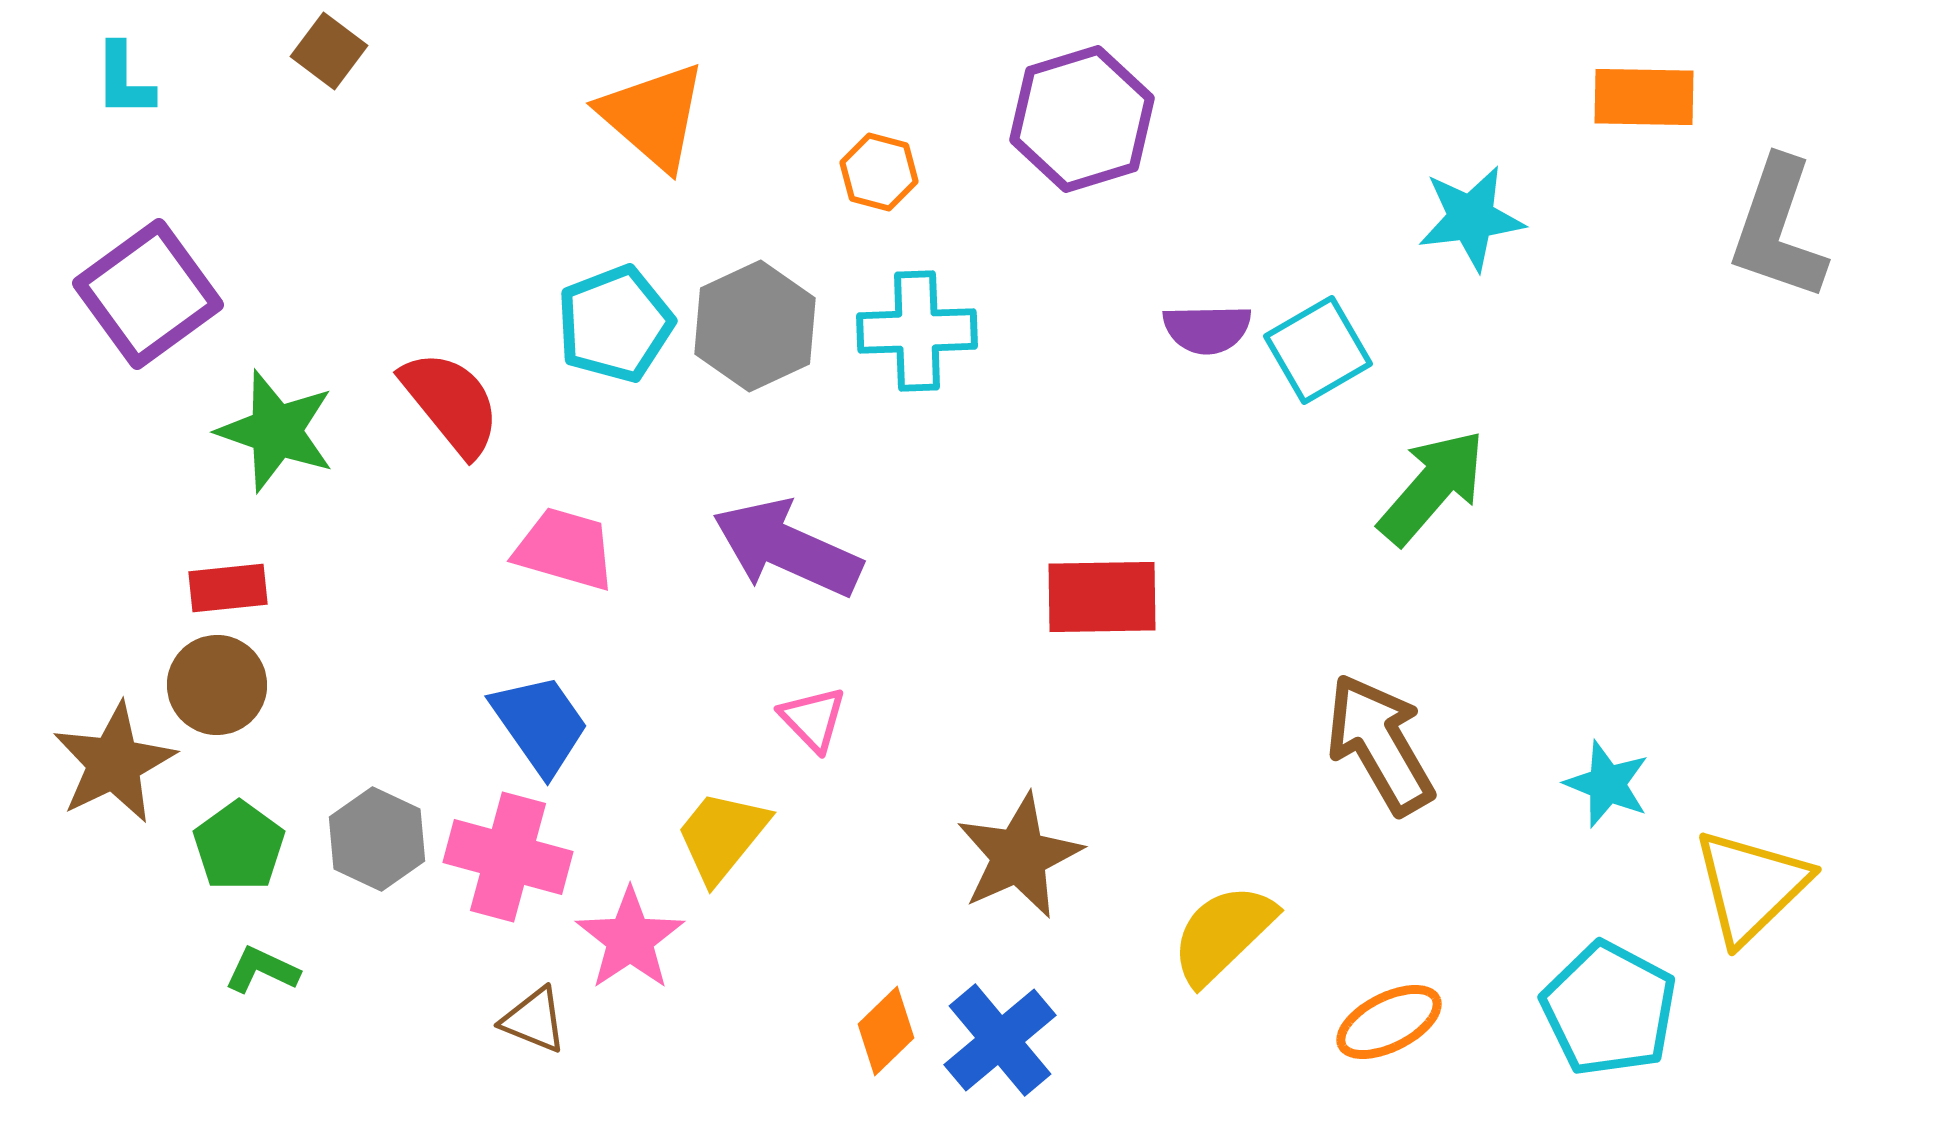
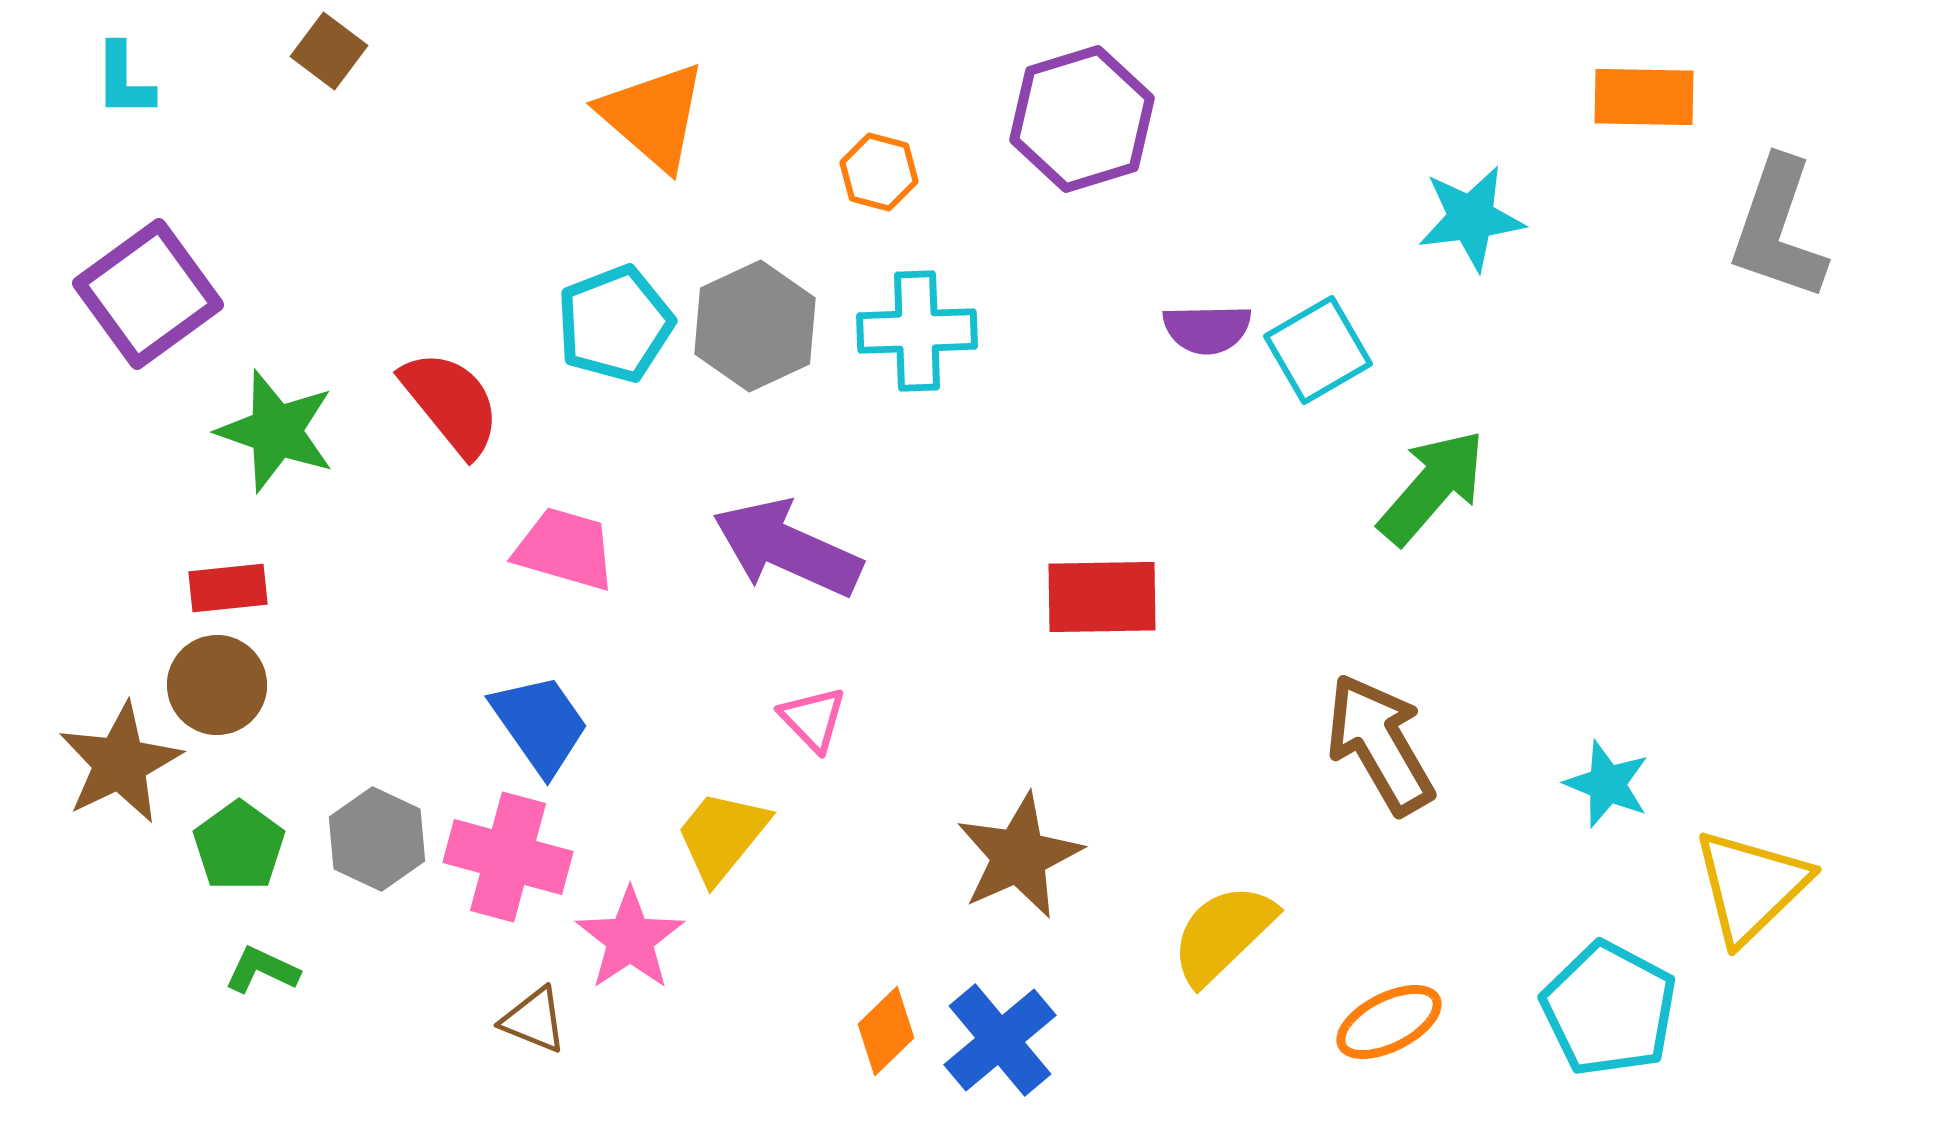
brown star at (114, 763): moved 6 px right
